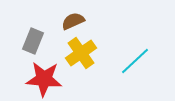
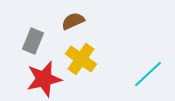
yellow cross: moved 6 px down; rotated 20 degrees counterclockwise
cyan line: moved 13 px right, 13 px down
red star: rotated 18 degrees counterclockwise
